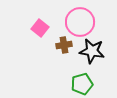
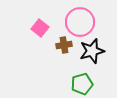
black star: rotated 25 degrees counterclockwise
